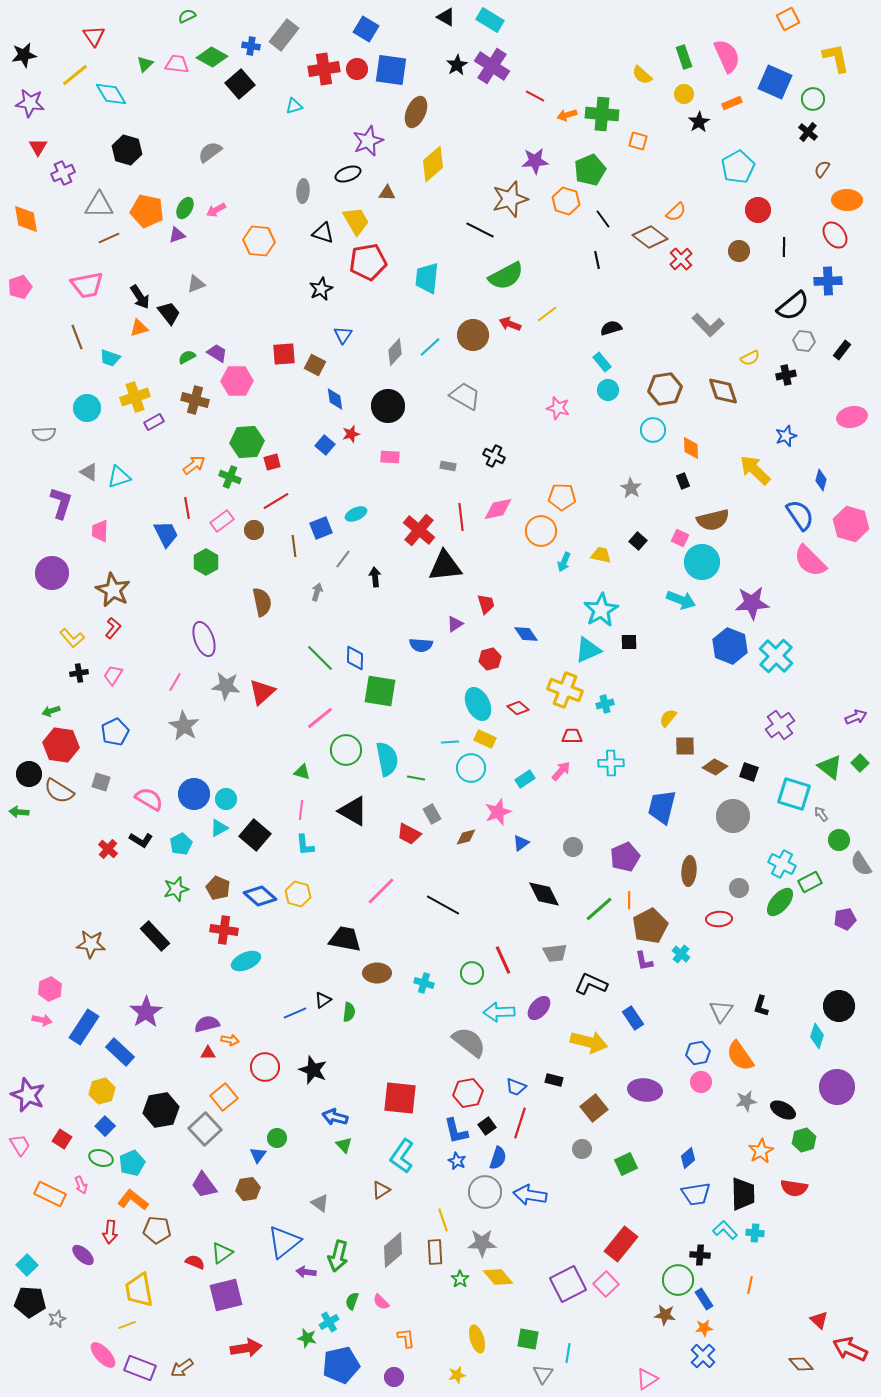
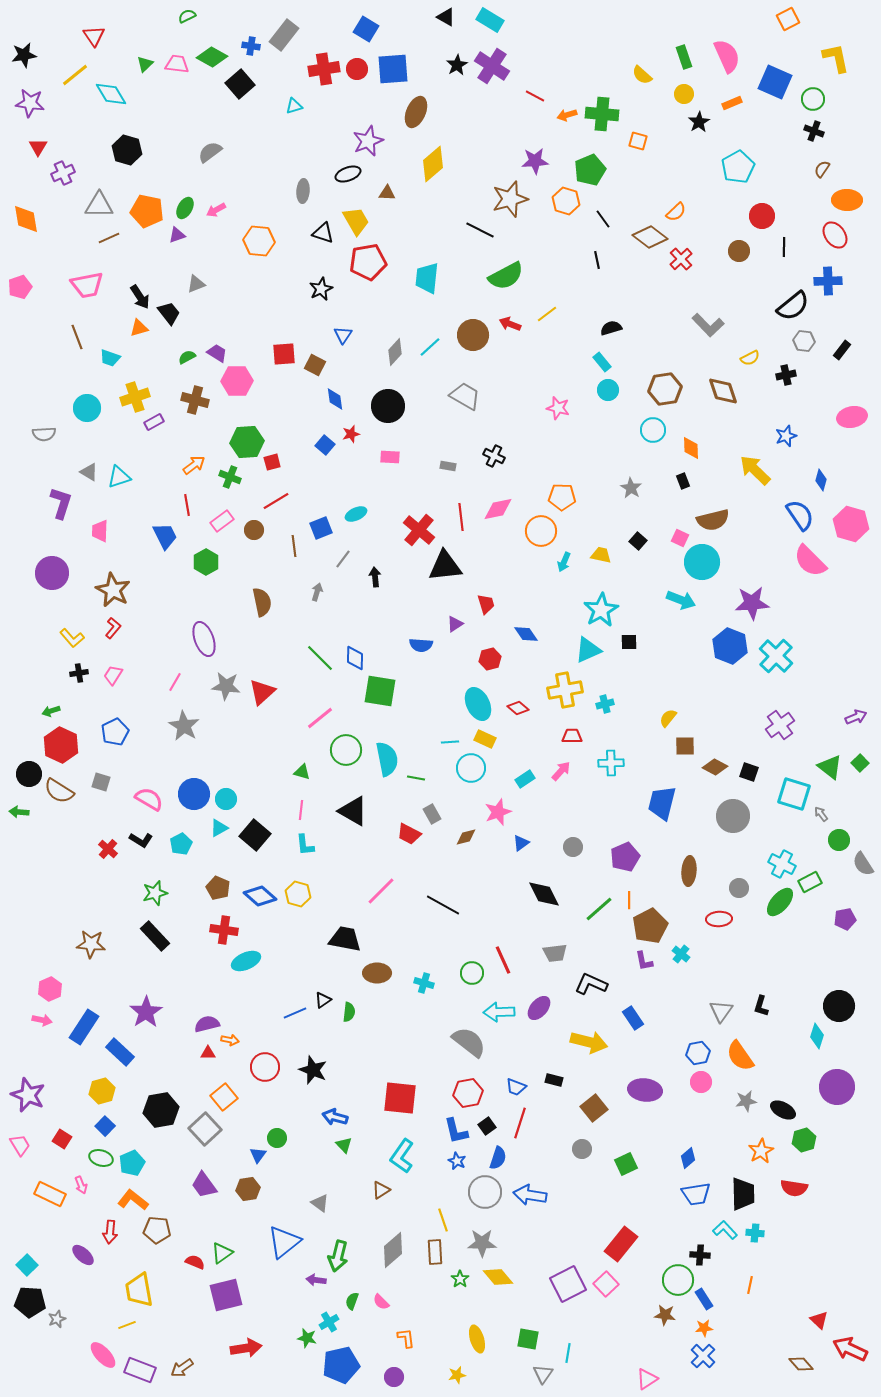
blue square at (391, 70): moved 2 px right, 1 px up; rotated 12 degrees counterclockwise
black cross at (808, 132): moved 6 px right, 1 px up; rotated 18 degrees counterclockwise
red circle at (758, 210): moved 4 px right, 6 px down
red line at (187, 508): moved 3 px up
blue trapezoid at (166, 534): moved 1 px left, 2 px down
yellow cross at (565, 690): rotated 32 degrees counterclockwise
red hexagon at (61, 745): rotated 16 degrees clockwise
blue trapezoid at (662, 807): moved 4 px up
gray semicircle at (861, 864): moved 2 px right
green star at (176, 889): moved 21 px left, 4 px down
purple arrow at (306, 1272): moved 10 px right, 8 px down
purple rectangle at (140, 1368): moved 2 px down
